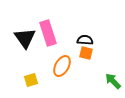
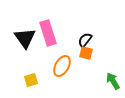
black semicircle: rotated 56 degrees counterclockwise
green arrow: rotated 12 degrees clockwise
